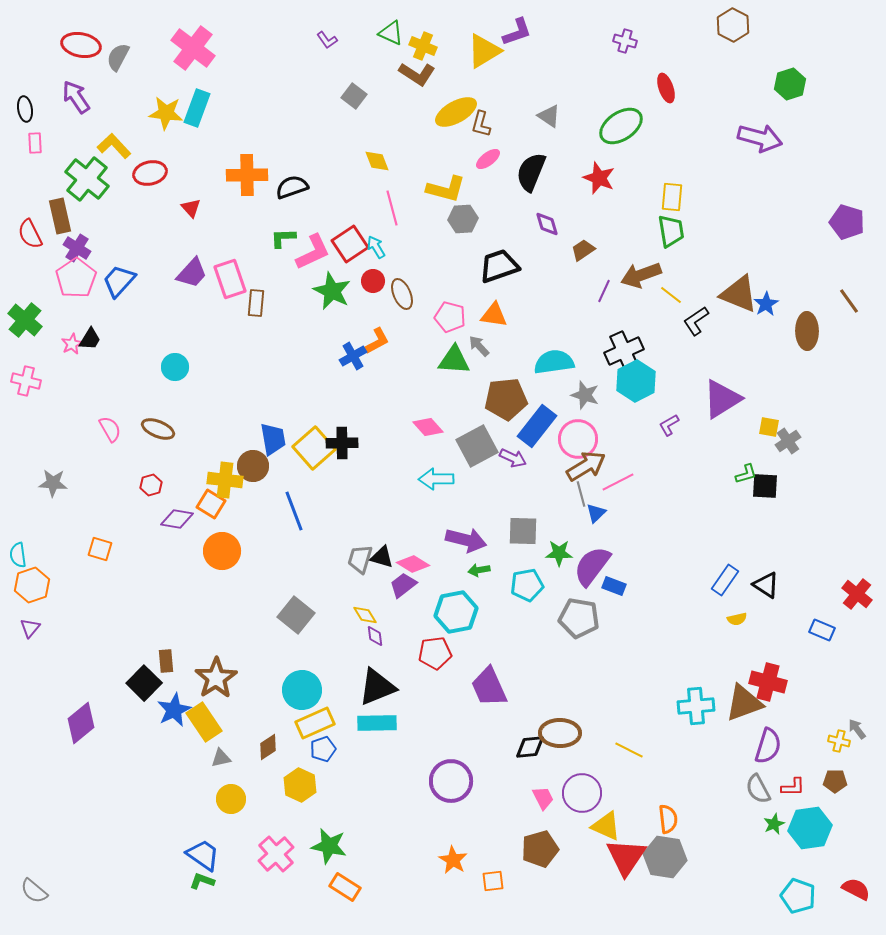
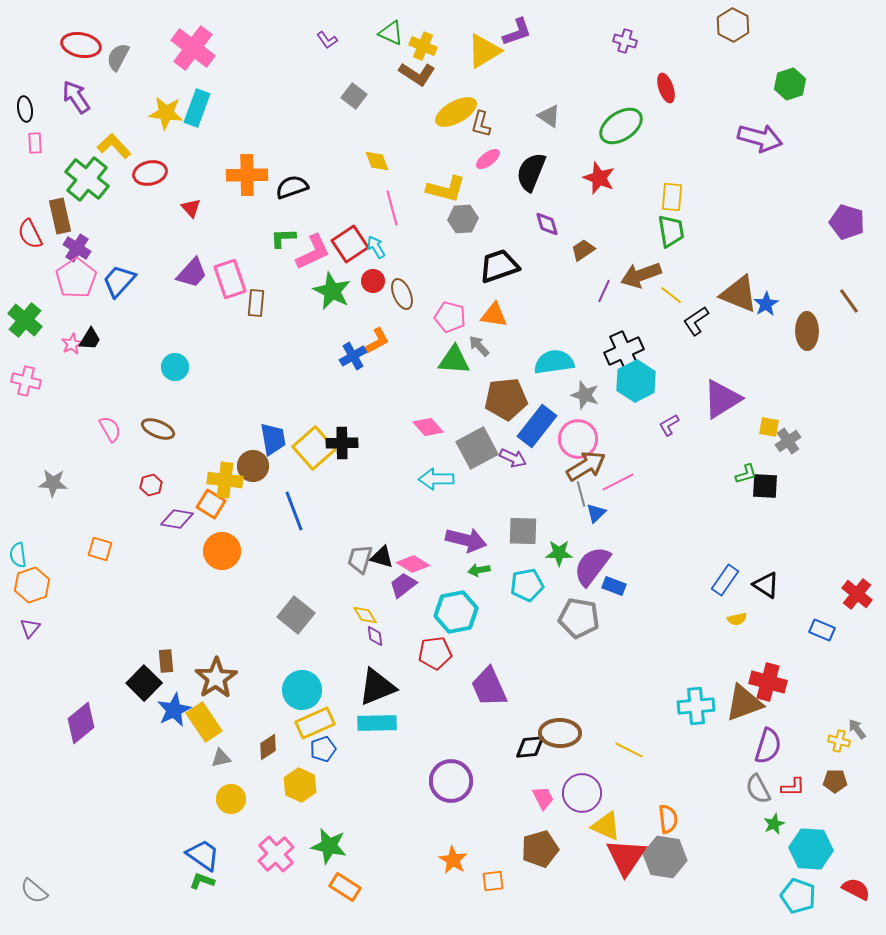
gray square at (477, 446): moved 2 px down
cyan hexagon at (810, 828): moved 1 px right, 21 px down; rotated 12 degrees clockwise
